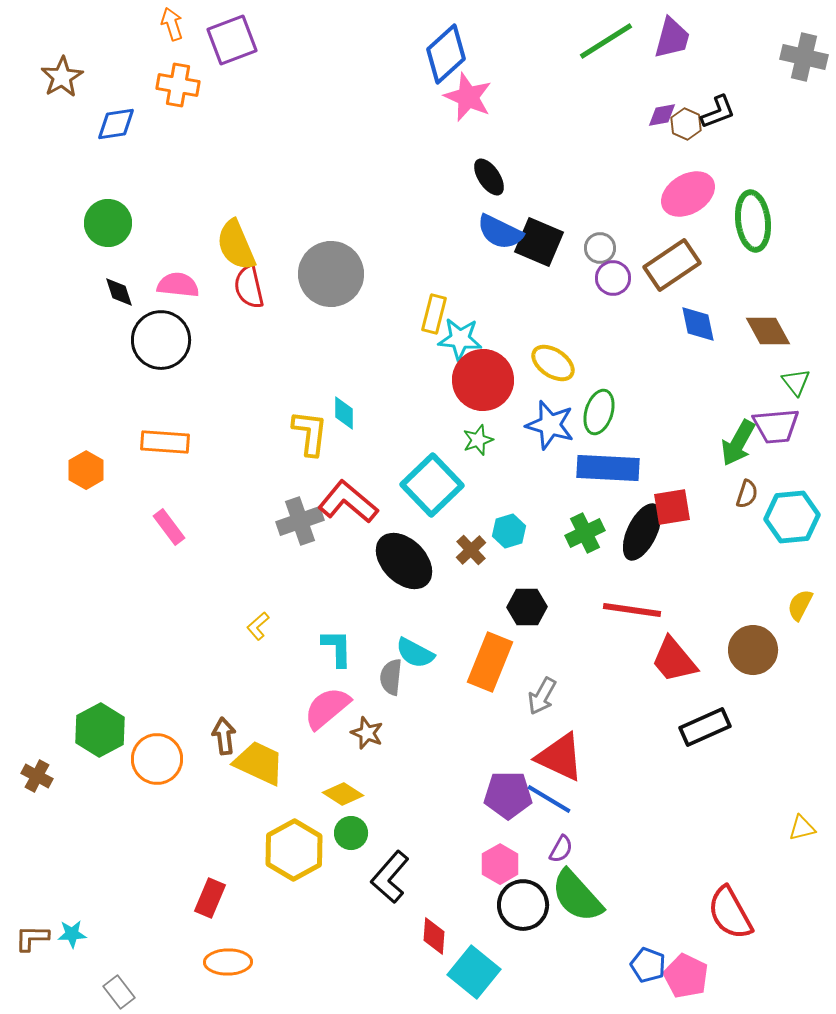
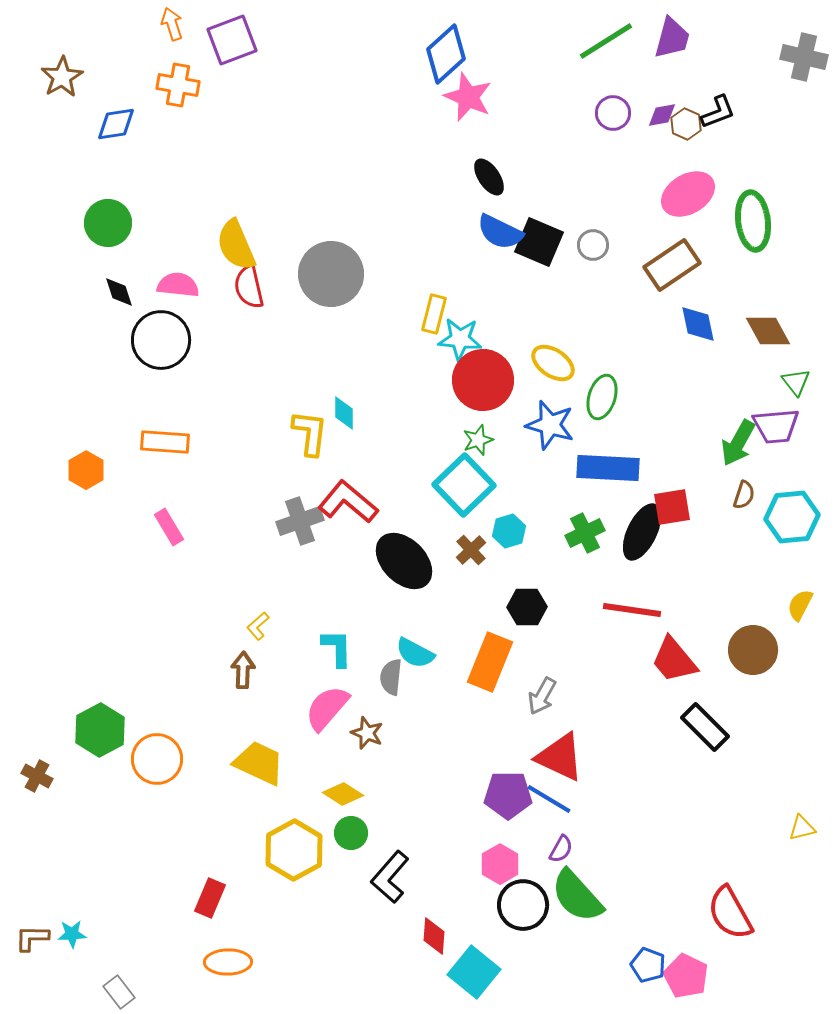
gray circle at (600, 248): moved 7 px left, 3 px up
purple circle at (613, 278): moved 165 px up
green ellipse at (599, 412): moved 3 px right, 15 px up
cyan square at (432, 485): moved 32 px right
brown semicircle at (747, 494): moved 3 px left, 1 px down
pink rectangle at (169, 527): rotated 6 degrees clockwise
pink semicircle at (327, 708): rotated 9 degrees counterclockwise
black rectangle at (705, 727): rotated 69 degrees clockwise
brown arrow at (224, 736): moved 19 px right, 66 px up; rotated 9 degrees clockwise
